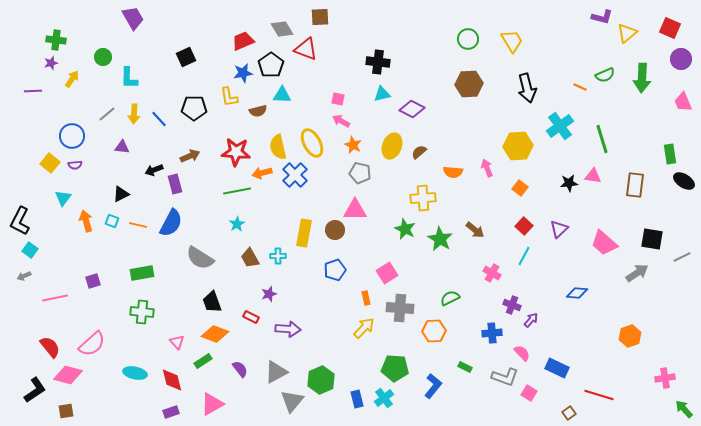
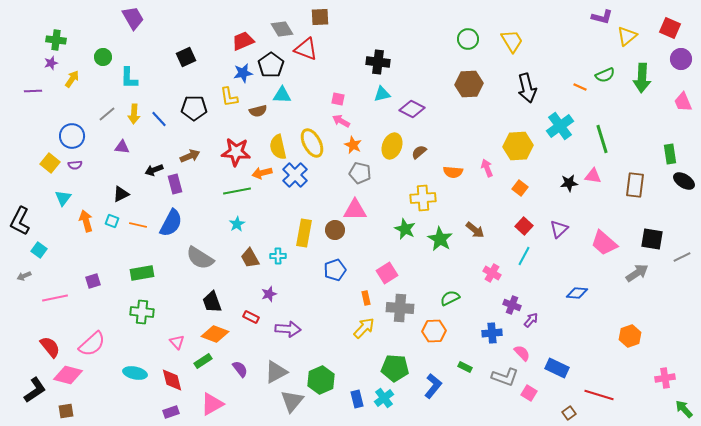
yellow triangle at (627, 33): moved 3 px down
cyan square at (30, 250): moved 9 px right
